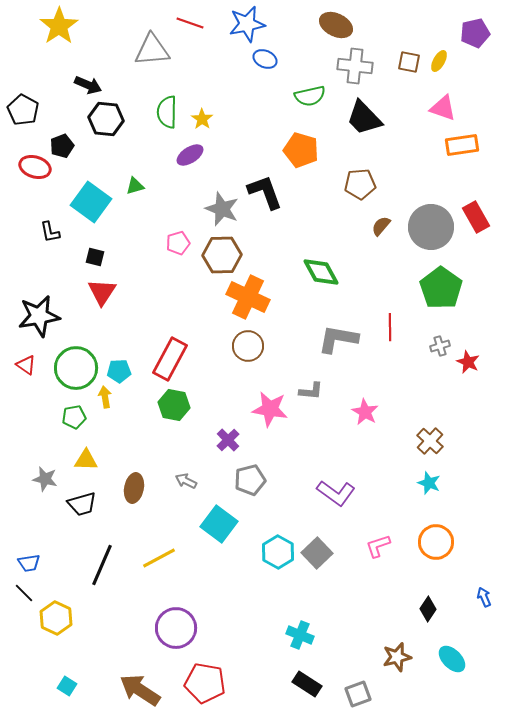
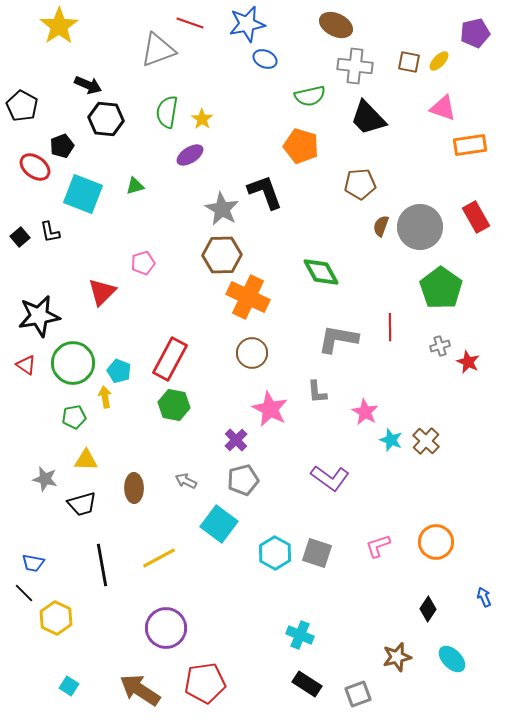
gray triangle at (152, 50): moved 6 px right; rotated 15 degrees counterclockwise
yellow ellipse at (439, 61): rotated 15 degrees clockwise
black pentagon at (23, 110): moved 1 px left, 4 px up
green semicircle at (167, 112): rotated 8 degrees clockwise
black trapezoid at (364, 118): moved 4 px right
orange rectangle at (462, 145): moved 8 px right
orange pentagon at (301, 150): moved 4 px up
red ellipse at (35, 167): rotated 20 degrees clockwise
cyan square at (91, 202): moved 8 px left, 8 px up; rotated 15 degrees counterclockwise
gray star at (222, 209): rotated 8 degrees clockwise
brown semicircle at (381, 226): rotated 20 degrees counterclockwise
gray circle at (431, 227): moved 11 px left
pink pentagon at (178, 243): moved 35 px left, 20 px down
black square at (95, 257): moved 75 px left, 20 px up; rotated 36 degrees clockwise
red triangle at (102, 292): rotated 12 degrees clockwise
brown circle at (248, 346): moved 4 px right, 7 px down
green circle at (76, 368): moved 3 px left, 5 px up
cyan pentagon at (119, 371): rotated 25 degrees clockwise
gray L-shape at (311, 391): moved 6 px right, 1 px down; rotated 80 degrees clockwise
pink star at (270, 409): rotated 18 degrees clockwise
purple cross at (228, 440): moved 8 px right
brown cross at (430, 441): moved 4 px left
gray pentagon at (250, 480): moved 7 px left
cyan star at (429, 483): moved 38 px left, 43 px up
brown ellipse at (134, 488): rotated 12 degrees counterclockwise
purple L-shape at (336, 493): moved 6 px left, 15 px up
cyan hexagon at (278, 552): moved 3 px left, 1 px down
gray square at (317, 553): rotated 28 degrees counterclockwise
blue trapezoid at (29, 563): moved 4 px right; rotated 20 degrees clockwise
black line at (102, 565): rotated 33 degrees counterclockwise
purple circle at (176, 628): moved 10 px left
red pentagon at (205, 683): rotated 18 degrees counterclockwise
cyan square at (67, 686): moved 2 px right
